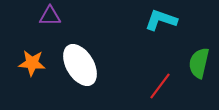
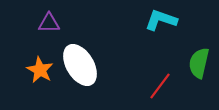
purple triangle: moved 1 px left, 7 px down
orange star: moved 8 px right, 7 px down; rotated 24 degrees clockwise
